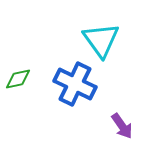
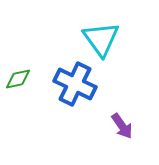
cyan triangle: moved 1 px up
